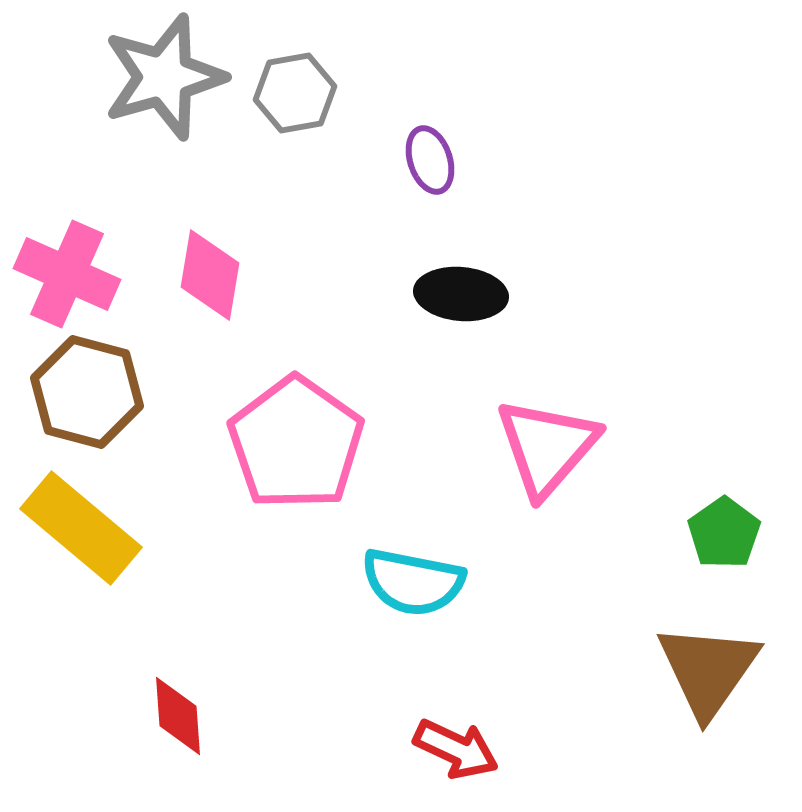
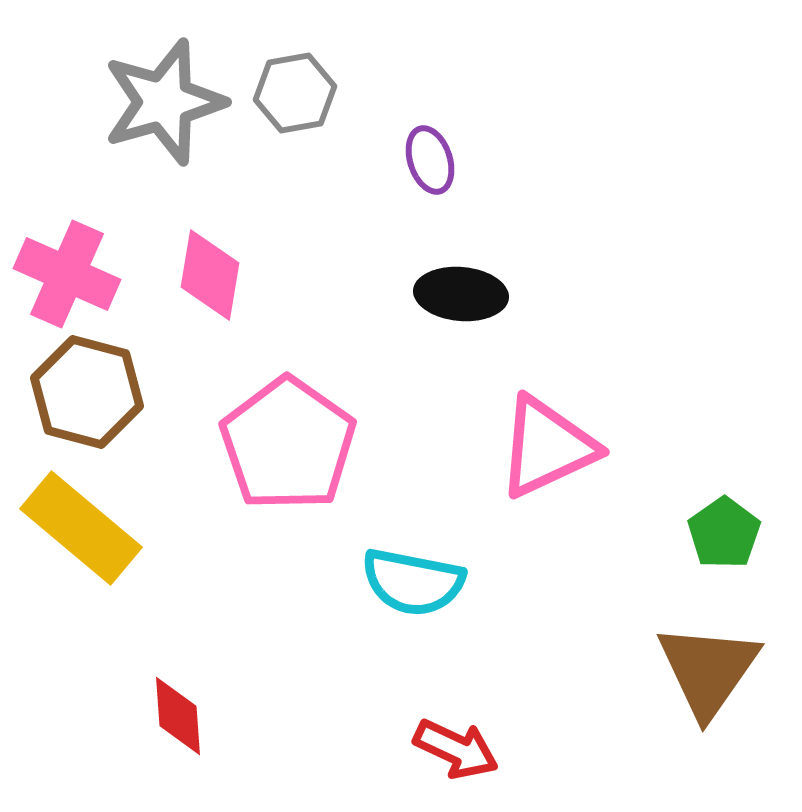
gray star: moved 25 px down
pink pentagon: moved 8 px left, 1 px down
pink triangle: rotated 24 degrees clockwise
